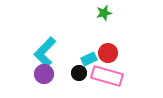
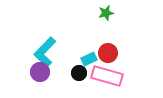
green star: moved 2 px right
purple circle: moved 4 px left, 2 px up
